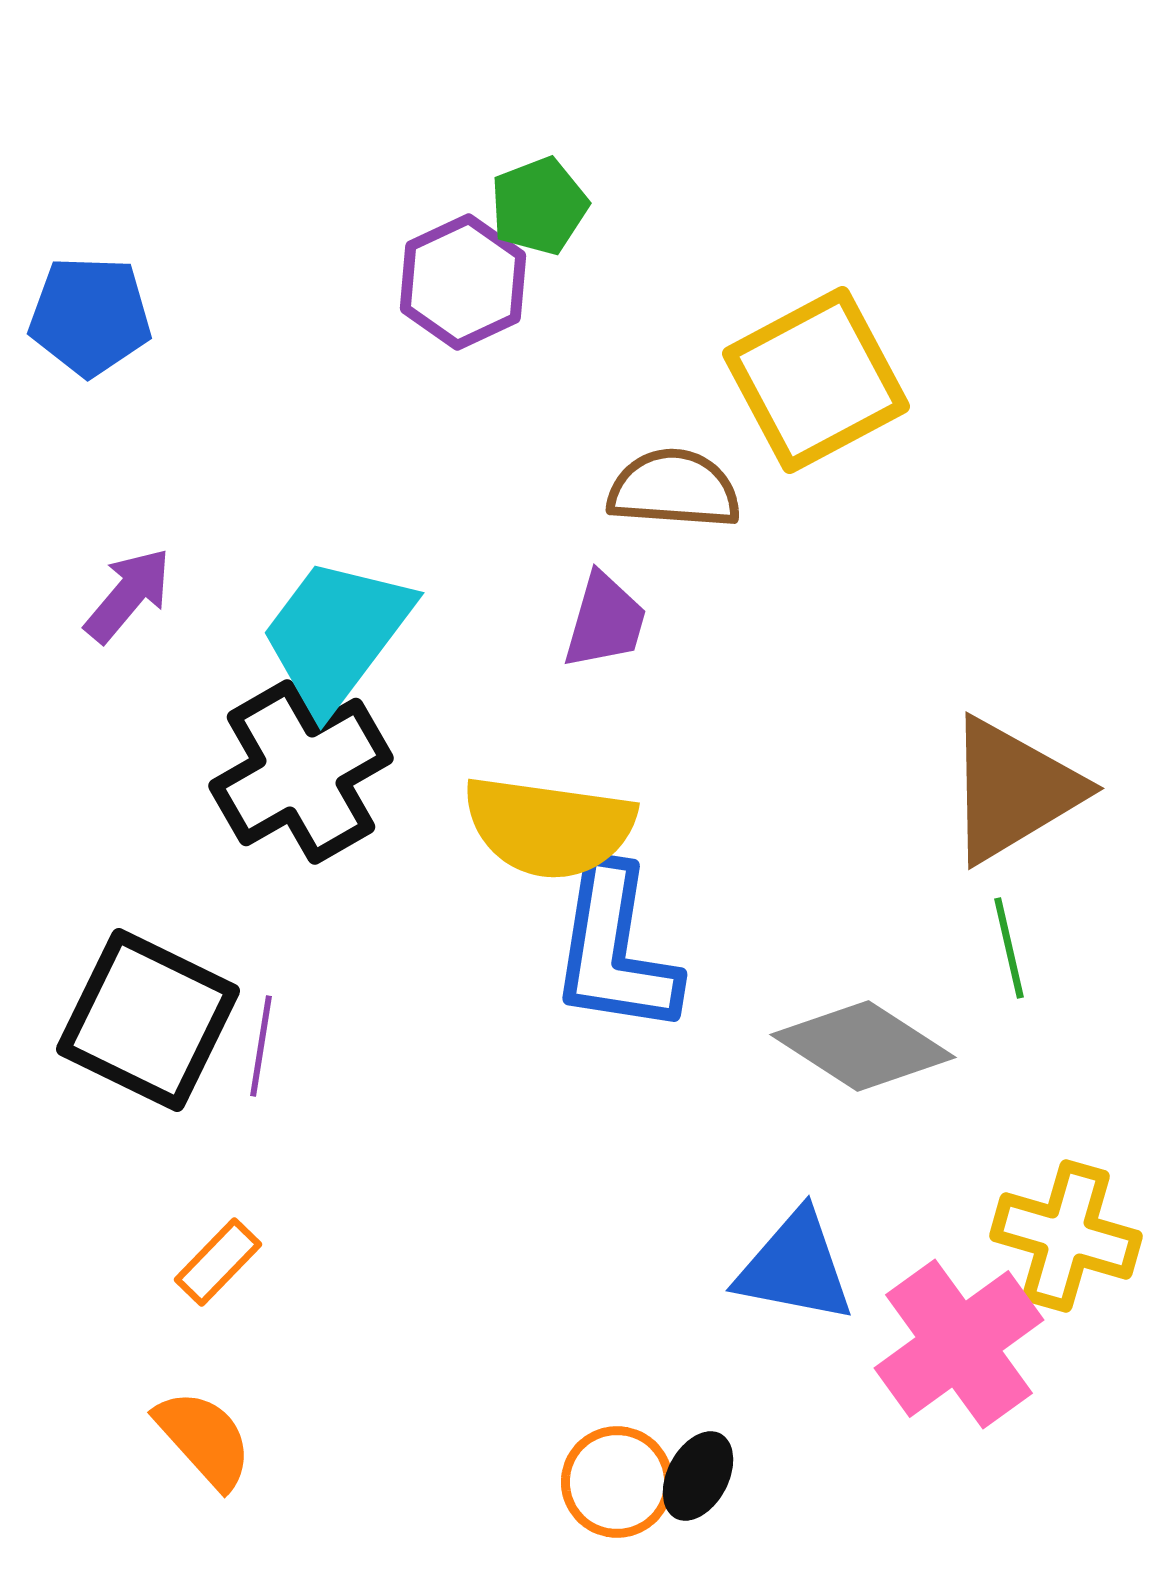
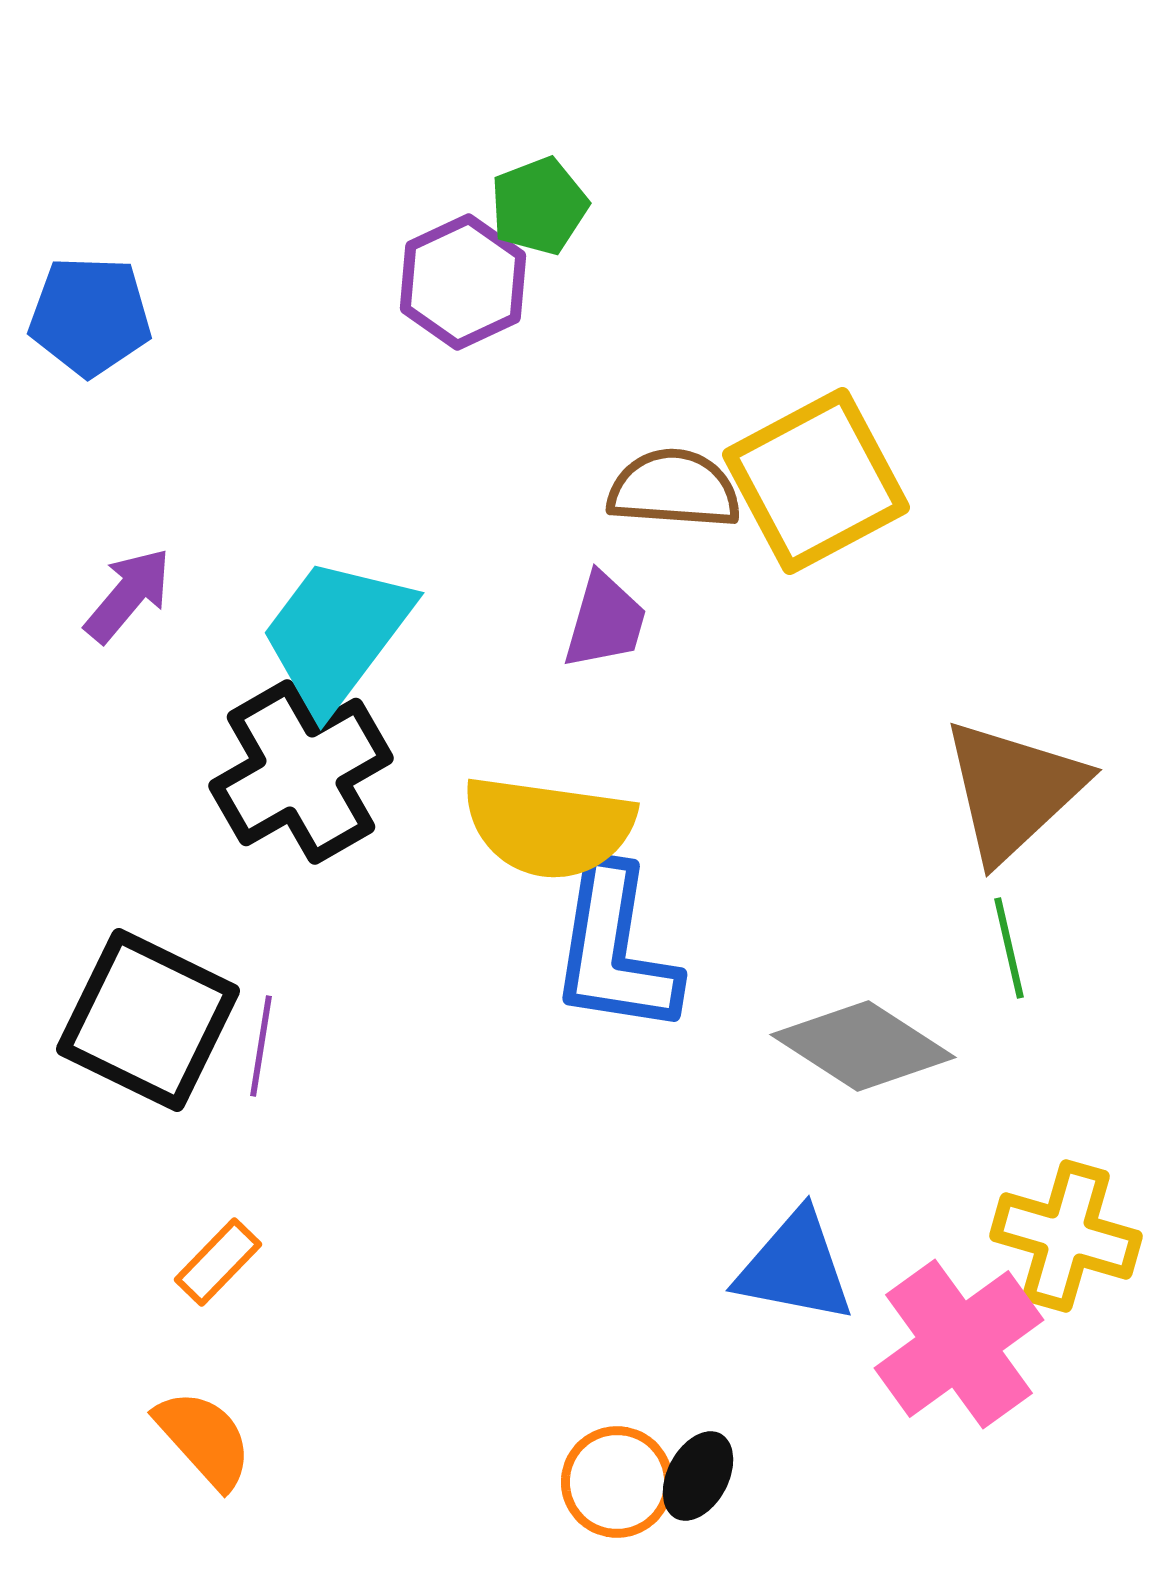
yellow square: moved 101 px down
brown triangle: rotated 12 degrees counterclockwise
